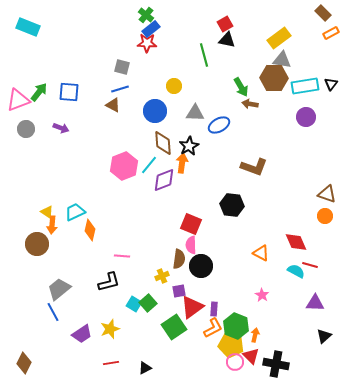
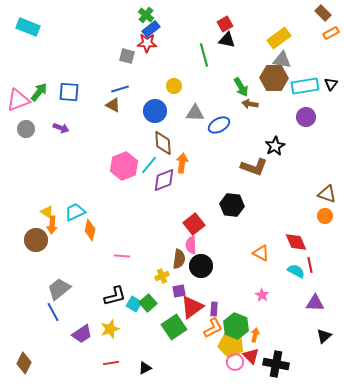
gray square at (122, 67): moved 5 px right, 11 px up
black star at (189, 146): moved 86 px right
red square at (191, 224): moved 3 px right; rotated 30 degrees clockwise
brown circle at (37, 244): moved 1 px left, 4 px up
red line at (310, 265): rotated 63 degrees clockwise
black L-shape at (109, 282): moved 6 px right, 14 px down
